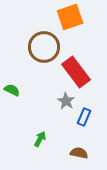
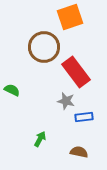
gray star: rotated 18 degrees counterclockwise
blue rectangle: rotated 60 degrees clockwise
brown semicircle: moved 1 px up
